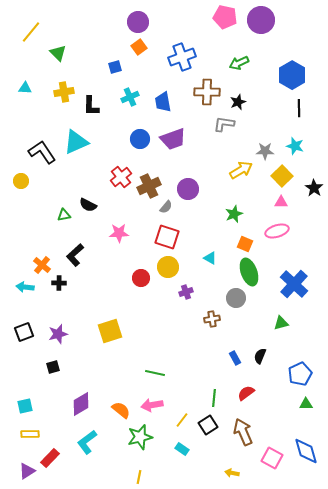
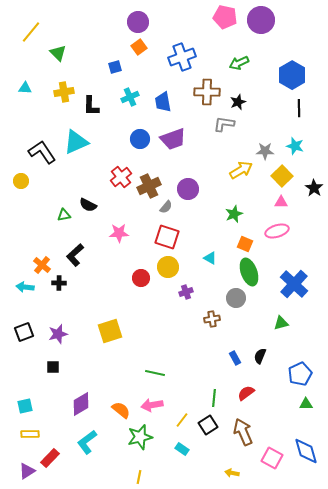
black square at (53, 367): rotated 16 degrees clockwise
